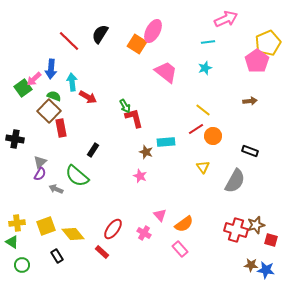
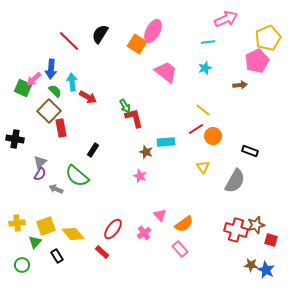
yellow pentagon at (268, 43): moved 5 px up
pink pentagon at (257, 61): rotated 10 degrees clockwise
green square at (23, 88): rotated 30 degrees counterclockwise
green semicircle at (54, 96): moved 1 px right, 5 px up; rotated 24 degrees clockwise
brown arrow at (250, 101): moved 10 px left, 16 px up
pink cross at (144, 233): rotated 24 degrees clockwise
green triangle at (12, 242): moved 23 px right; rotated 40 degrees clockwise
blue star at (266, 270): rotated 18 degrees clockwise
